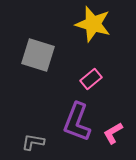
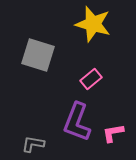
pink L-shape: rotated 20 degrees clockwise
gray L-shape: moved 2 px down
